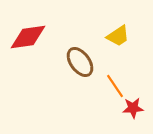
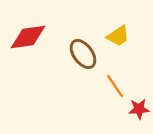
brown ellipse: moved 3 px right, 8 px up
red star: moved 6 px right, 1 px down
